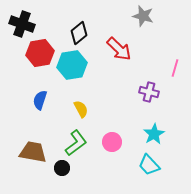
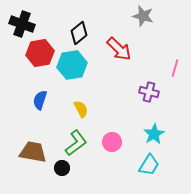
cyan trapezoid: rotated 105 degrees counterclockwise
